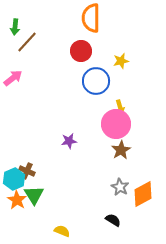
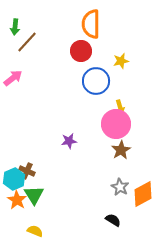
orange semicircle: moved 6 px down
yellow semicircle: moved 27 px left
